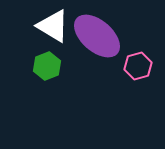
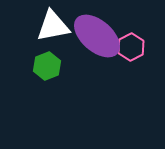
white triangle: rotated 42 degrees counterclockwise
pink hexagon: moved 7 px left, 19 px up; rotated 12 degrees counterclockwise
